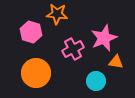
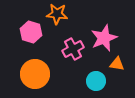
orange triangle: moved 1 px right, 2 px down
orange circle: moved 1 px left, 1 px down
